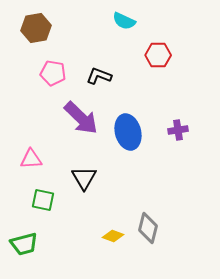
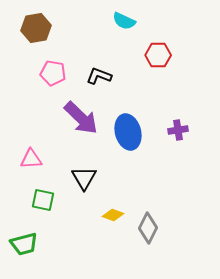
gray diamond: rotated 12 degrees clockwise
yellow diamond: moved 21 px up
